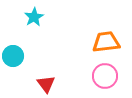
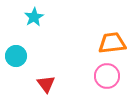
orange trapezoid: moved 6 px right, 1 px down
cyan circle: moved 3 px right
pink circle: moved 2 px right
